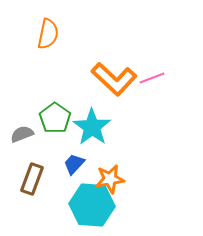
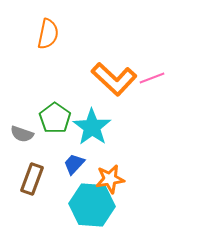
gray semicircle: rotated 140 degrees counterclockwise
